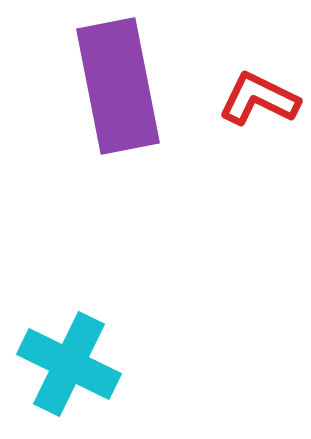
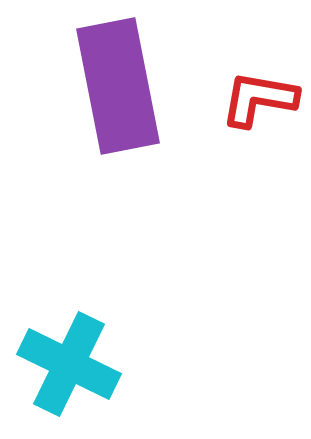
red L-shape: rotated 16 degrees counterclockwise
